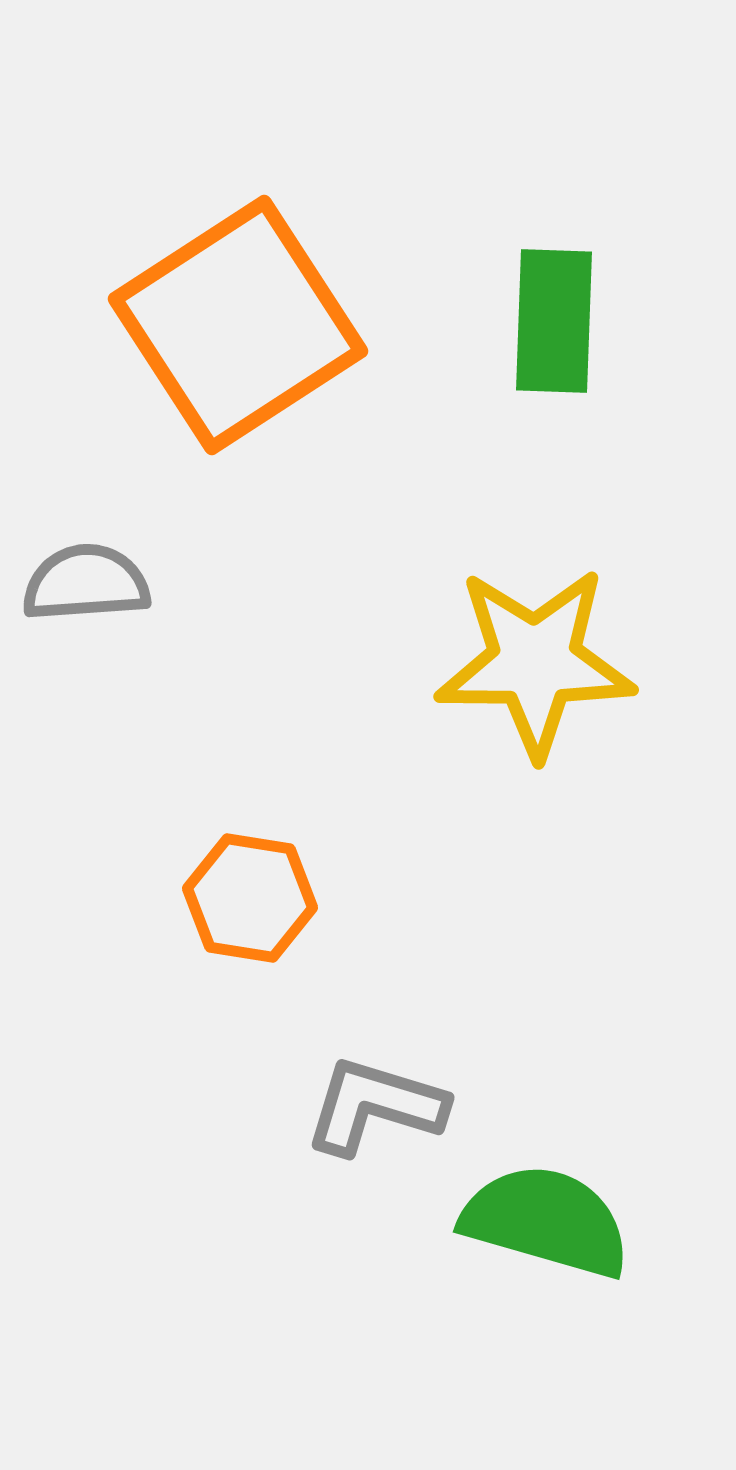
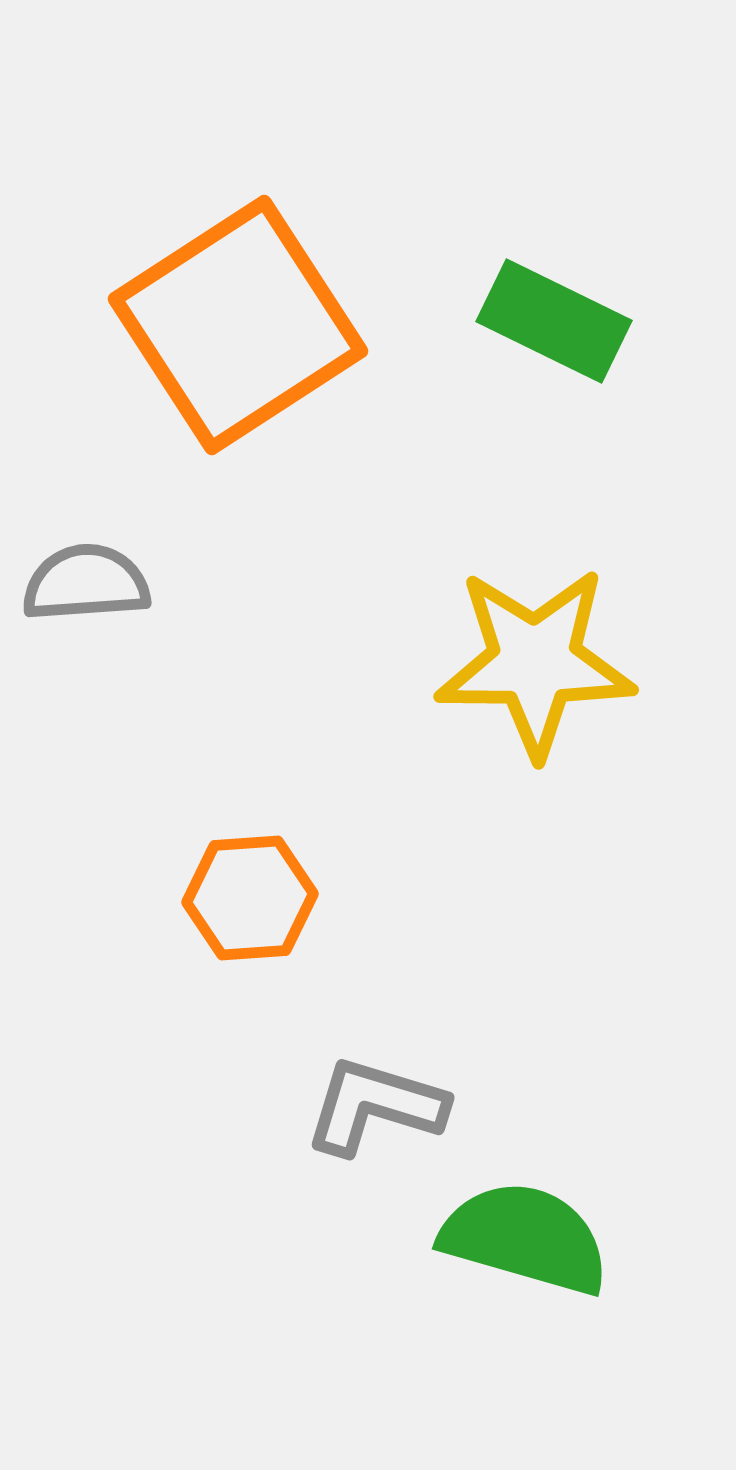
green rectangle: rotated 66 degrees counterclockwise
orange hexagon: rotated 13 degrees counterclockwise
green semicircle: moved 21 px left, 17 px down
